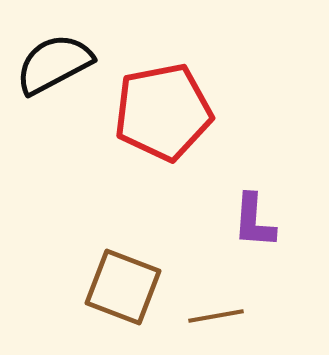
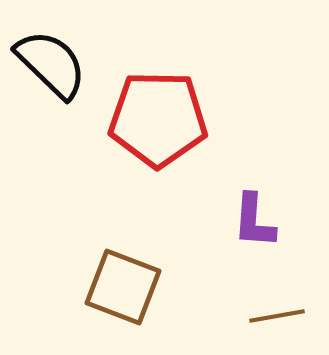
black semicircle: moved 3 px left; rotated 72 degrees clockwise
red pentagon: moved 5 px left, 7 px down; rotated 12 degrees clockwise
brown line: moved 61 px right
